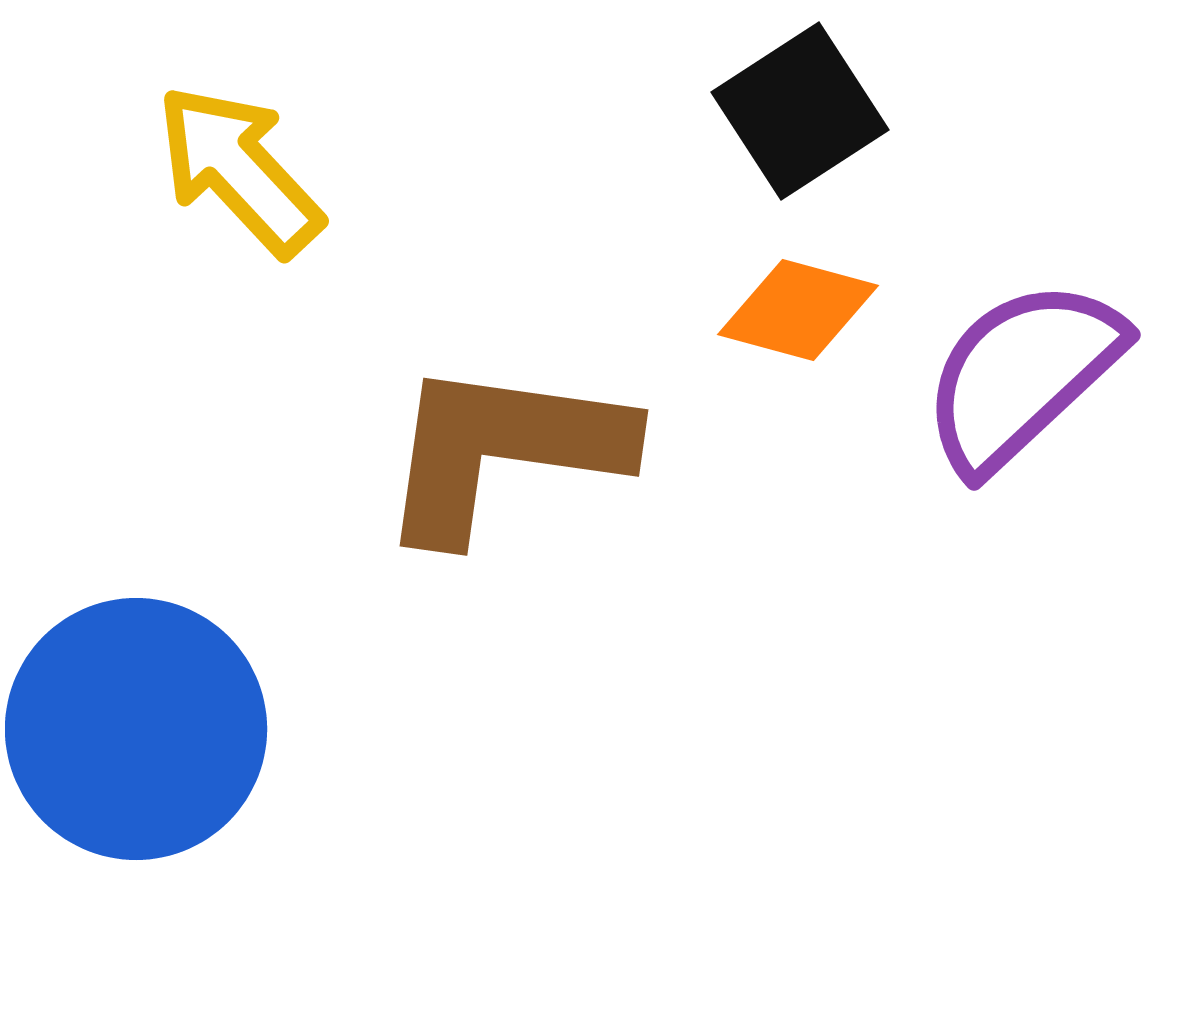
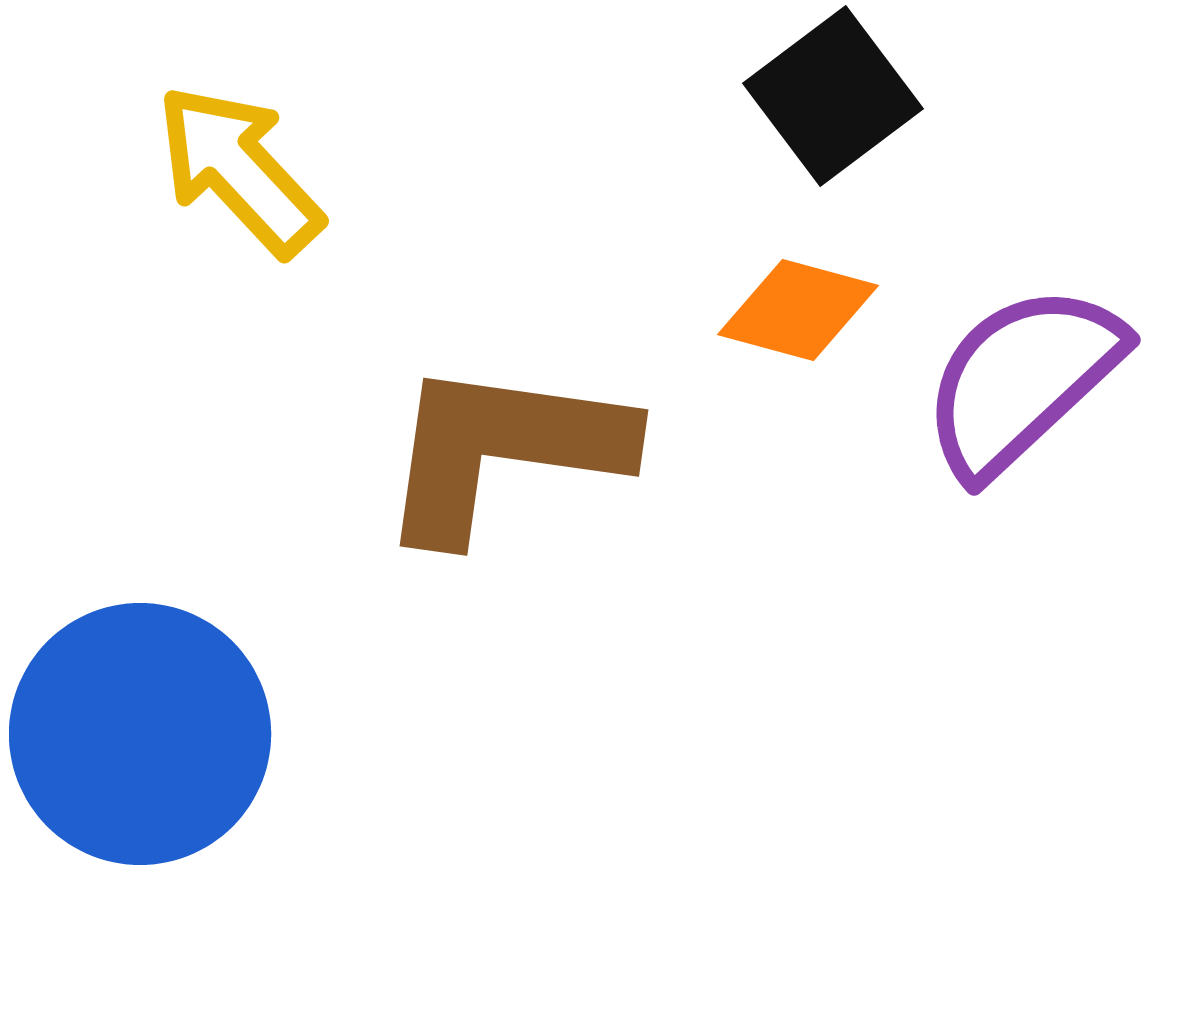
black square: moved 33 px right, 15 px up; rotated 4 degrees counterclockwise
purple semicircle: moved 5 px down
blue circle: moved 4 px right, 5 px down
